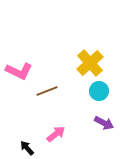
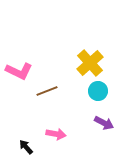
cyan circle: moved 1 px left
pink arrow: rotated 48 degrees clockwise
black arrow: moved 1 px left, 1 px up
